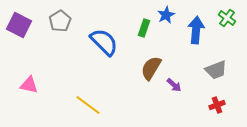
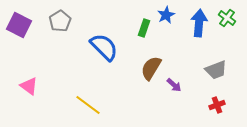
blue arrow: moved 3 px right, 7 px up
blue semicircle: moved 5 px down
pink triangle: moved 1 px down; rotated 24 degrees clockwise
